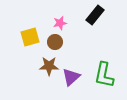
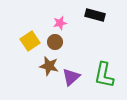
black rectangle: rotated 66 degrees clockwise
yellow square: moved 4 px down; rotated 18 degrees counterclockwise
brown star: rotated 12 degrees clockwise
